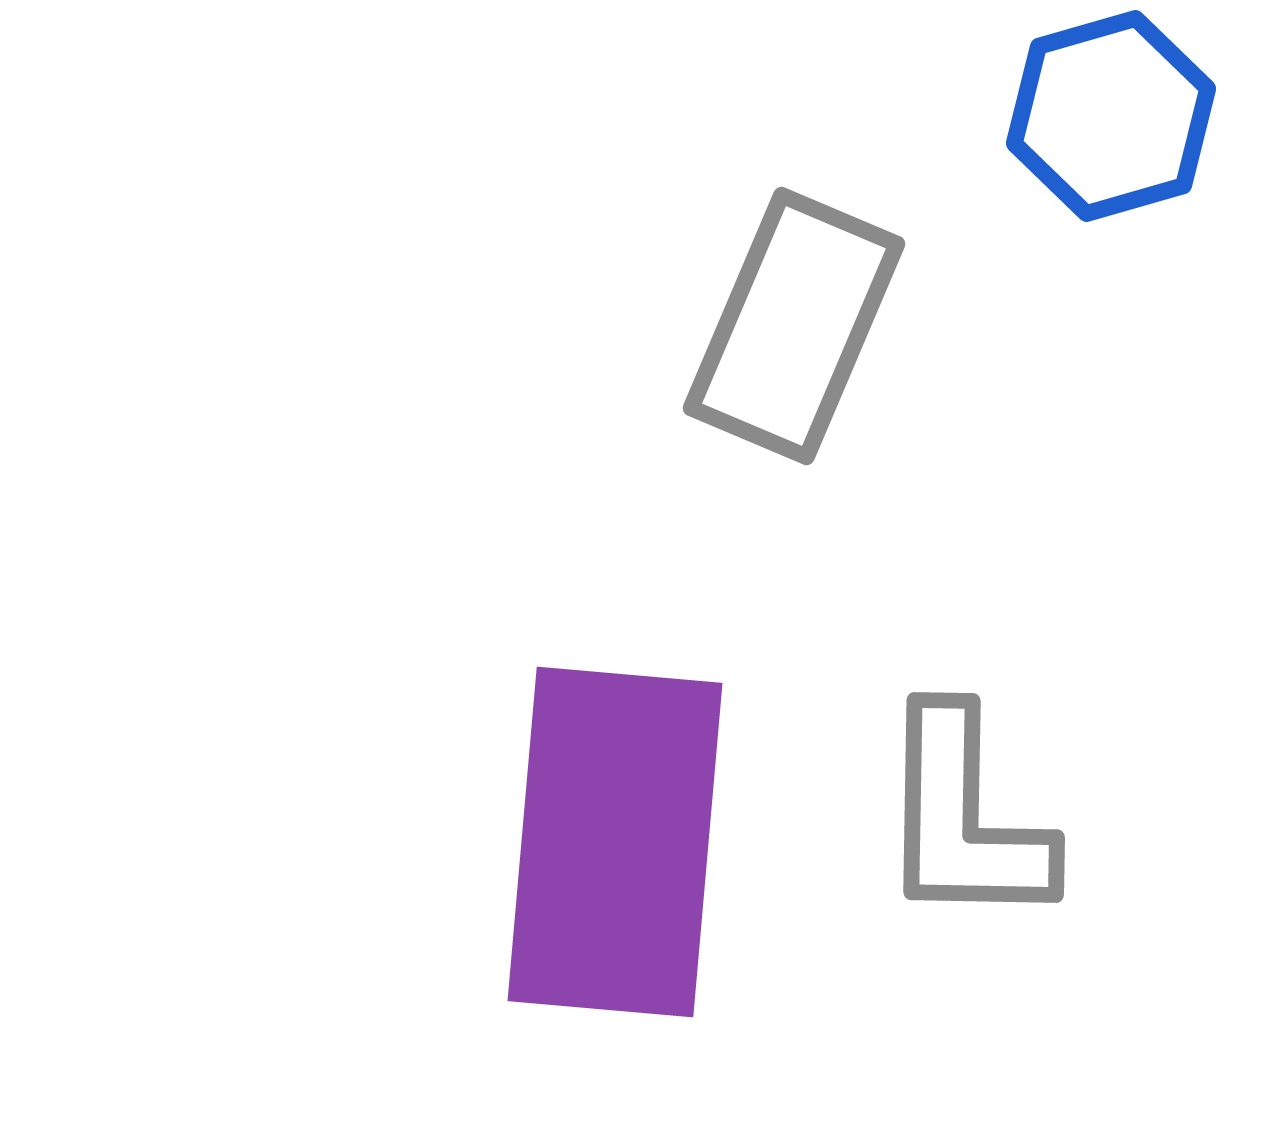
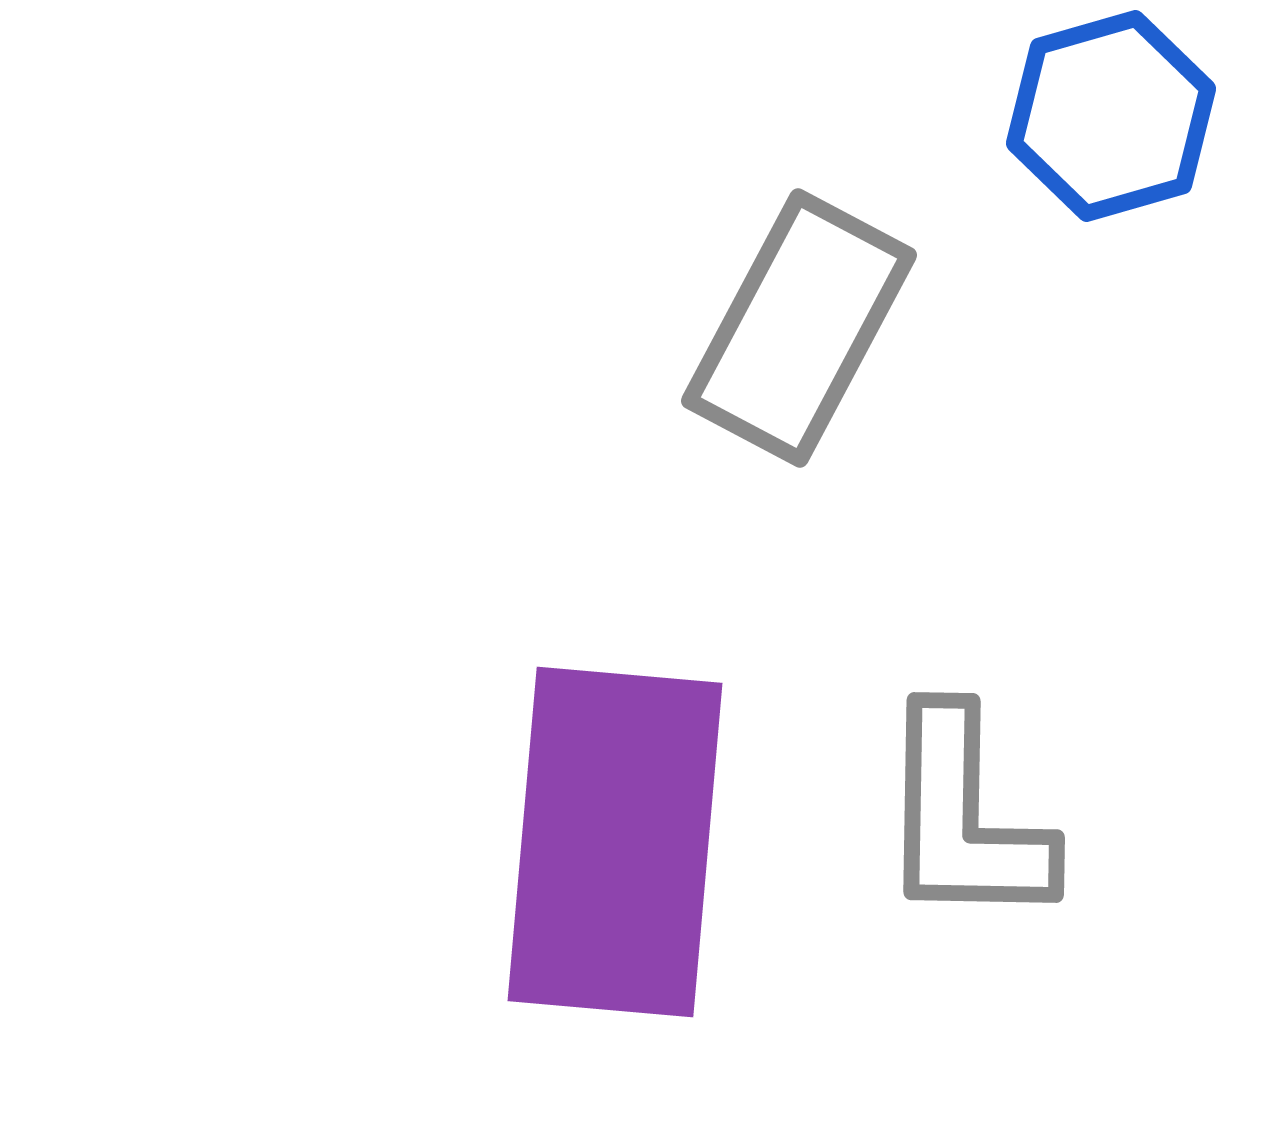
gray rectangle: moved 5 px right, 2 px down; rotated 5 degrees clockwise
